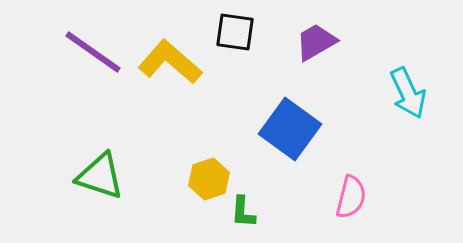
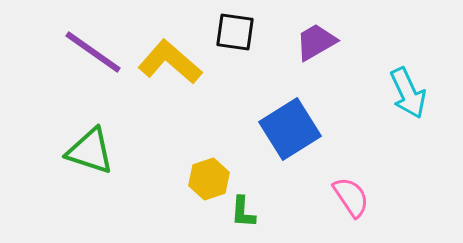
blue square: rotated 22 degrees clockwise
green triangle: moved 10 px left, 25 px up
pink semicircle: rotated 48 degrees counterclockwise
